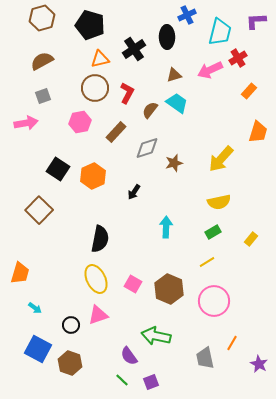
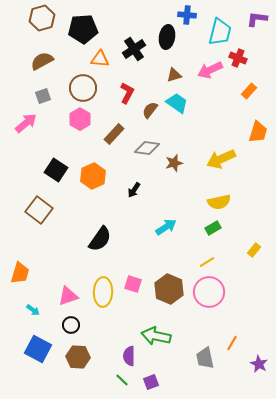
blue cross at (187, 15): rotated 30 degrees clockwise
purple L-shape at (256, 21): moved 1 px right, 2 px up; rotated 10 degrees clockwise
black pentagon at (90, 25): moved 7 px left, 4 px down; rotated 20 degrees counterclockwise
black ellipse at (167, 37): rotated 10 degrees clockwise
red cross at (238, 58): rotated 36 degrees counterclockwise
orange triangle at (100, 59): rotated 18 degrees clockwise
brown circle at (95, 88): moved 12 px left
pink hexagon at (80, 122): moved 3 px up; rotated 20 degrees counterclockwise
pink arrow at (26, 123): rotated 30 degrees counterclockwise
brown rectangle at (116, 132): moved 2 px left, 2 px down
gray diamond at (147, 148): rotated 25 degrees clockwise
yellow arrow at (221, 159): rotated 24 degrees clockwise
black square at (58, 169): moved 2 px left, 1 px down
black arrow at (134, 192): moved 2 px up
brown square at (39, 210): rotated 8 degrees counterclockwise
cyan arrow at (166, 227): rotated 55 degrees clockwise
green rectangle at (213, 232): moved 4 px up
black semicircle at (100, 239): rotated 24 degrees clockwise
yellow rectangle at (251, 239): moved 3 px right, 11 px down
yellow ellipse at (96, 279): moved 7 px right, 13 px down; rotated 28 degrees clockwise
pink square at (133, 284): rotated 12 degrees counterclockwise
pink circle at (214, 301): moved 5 px left, 9 px up
cyan arrow at (35, 308): moved 2 px left, 2 px down
pink triangle at (98, 315): moved 30 px left, 19 px up
purple semicircle at (129, 356): rotated 36 degrees clockwise
brown hexagon at (70, 363): moved 8 px right, 6 px up; rotated 15 degrees counterclockwise
